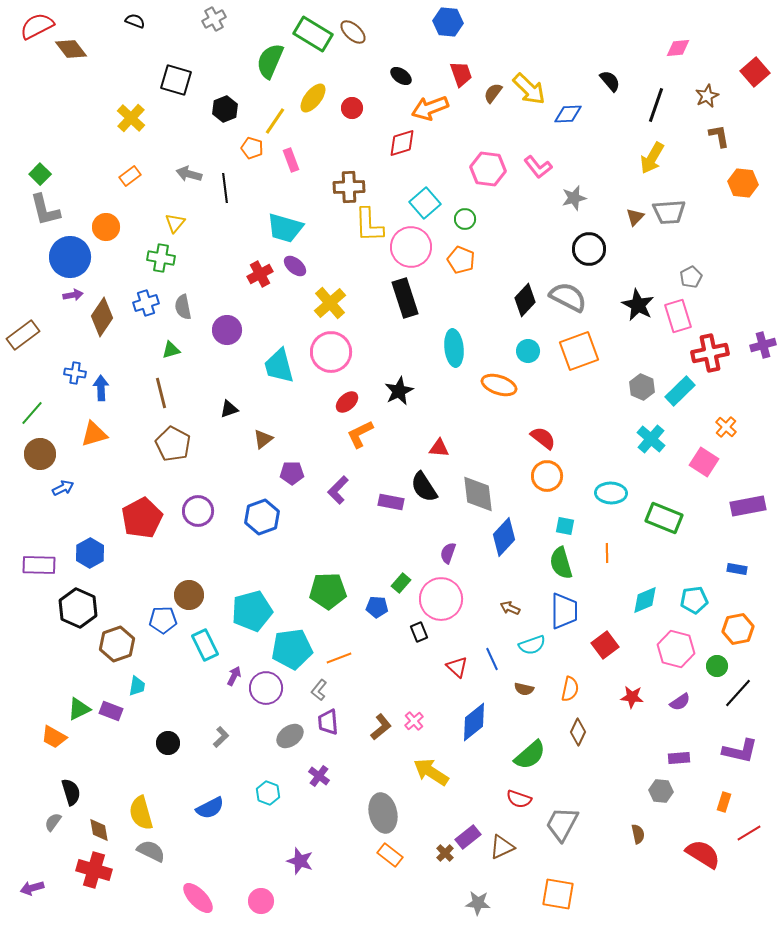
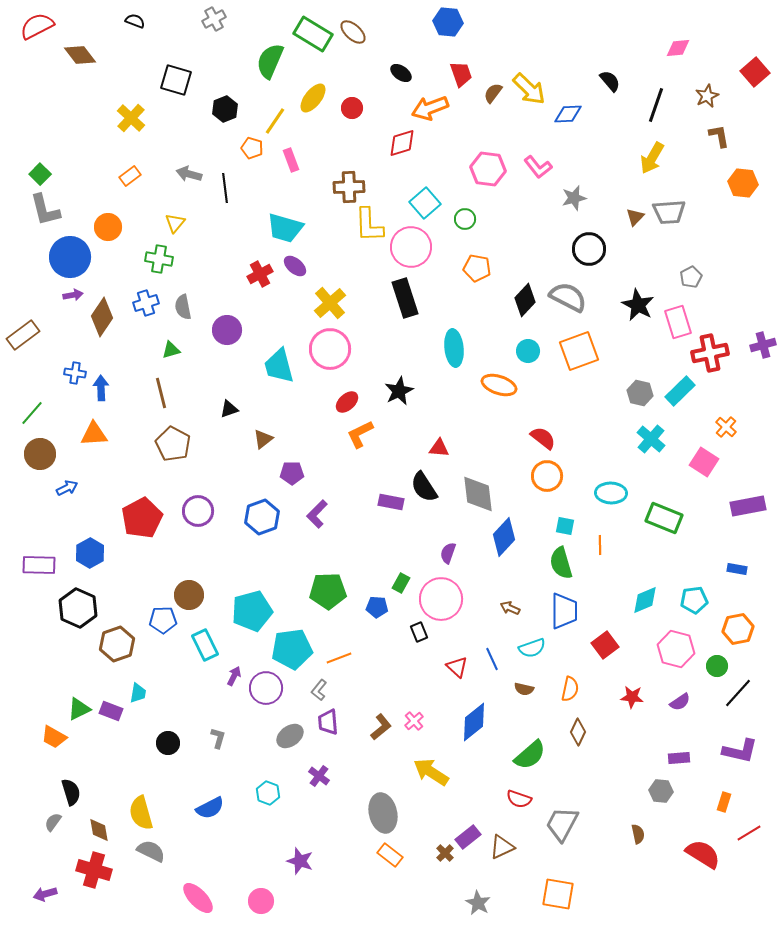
brown diamond at (71, 49): moved 9 px right, 6 px down
black ellipse at (401, 76): moved 3 px up
orange circle at (106, 227): moved 2 px right
green cross at (161, 258): moved 2 px left, 1 px down
orange pentagon at (461, 260): moved 16 px right, 8 px down; rotated 12 degrees counterclockwise
pink rectangle at (678, 316): moved 6 px down
pink circle at (331, 352): moved 1 px left, 3 px up
gray hexagon at (642, 387): moved 2 px left, 6 px down; rotated 10 degrees counterclockwise
orange triangle at (94, 434): rotated 12 degrees clockwise
blue arrow at (63, 488): moved 4 px right
purple L-shape at (338, 490): moved 21 px left, 24 px down
orange line at (607, 553): moved 7 px left, 8 px up
green rectangle at (401, 583): rotated 12 degrees counterclockwise
cyan semicircle at (532, 645): moved 3 px down
cyan trapezoid at (137, 686): moved 1 px right, 7 px down
gray L-shape at (221, 737): moved 3 px left, 1 px down; rotated 30 degrees counterclockwise
purple arrow at (32, 888): moved 13 px right, 6 px down
gray star at (478, 903): rotated 25 degrees clockwise
